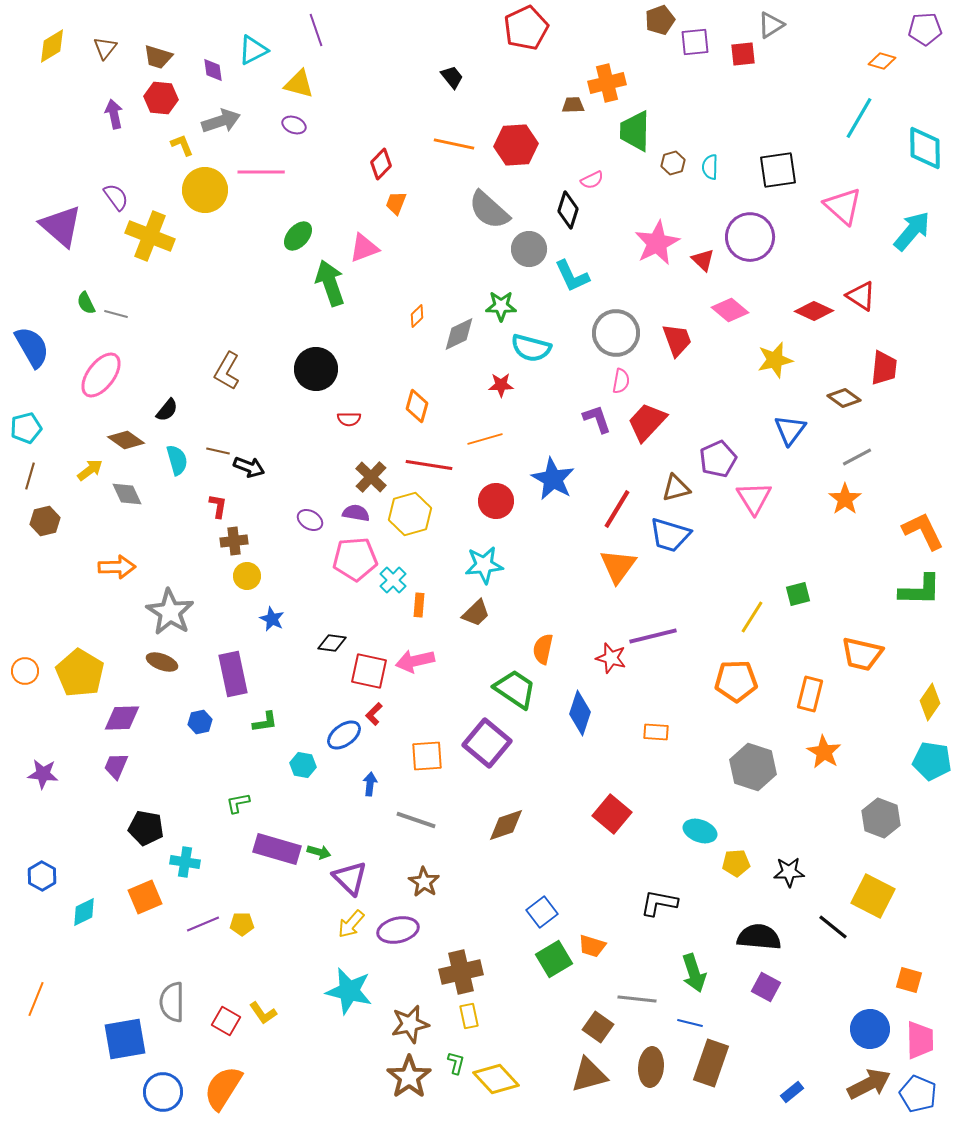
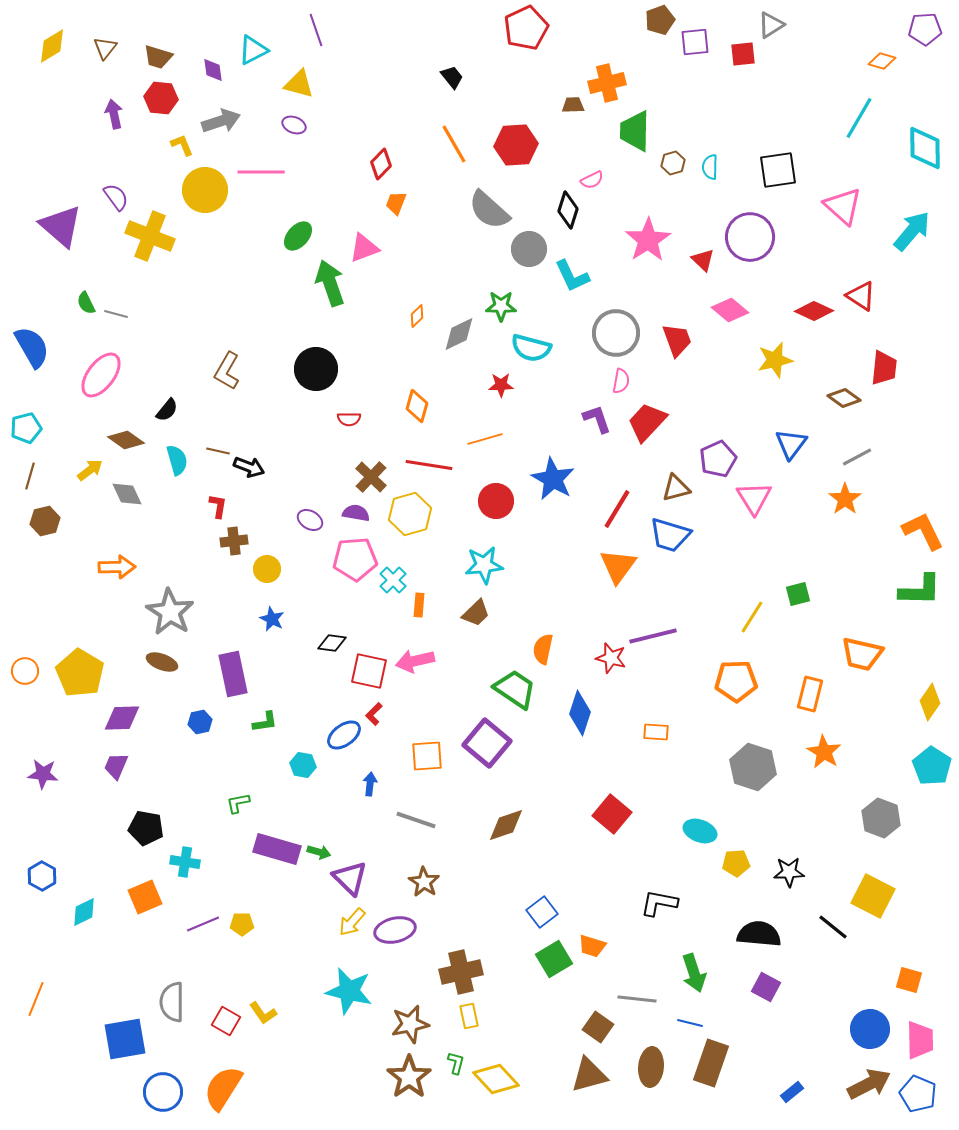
orange line at (454, 144): rotated 48 degrees clockwise
pink star at (657, 243): moved 9 px left, 3 px up; rotated 6 degrees counterclockwise
blue triangle at (790, 430): moved 1 px right, 14 px down
yellow circle at (247, 576): moved 20 px right, 7 px up
cyan pentagon at (932, 761): moved 5 px down; rotated 24 degrees clockwise
yellow arrow at (351, 924): moved 1 px right, 2 px up
purple ellipse at (398, 930): moved 3 px left
black semicircle at (759, 937): moved 3 px up
